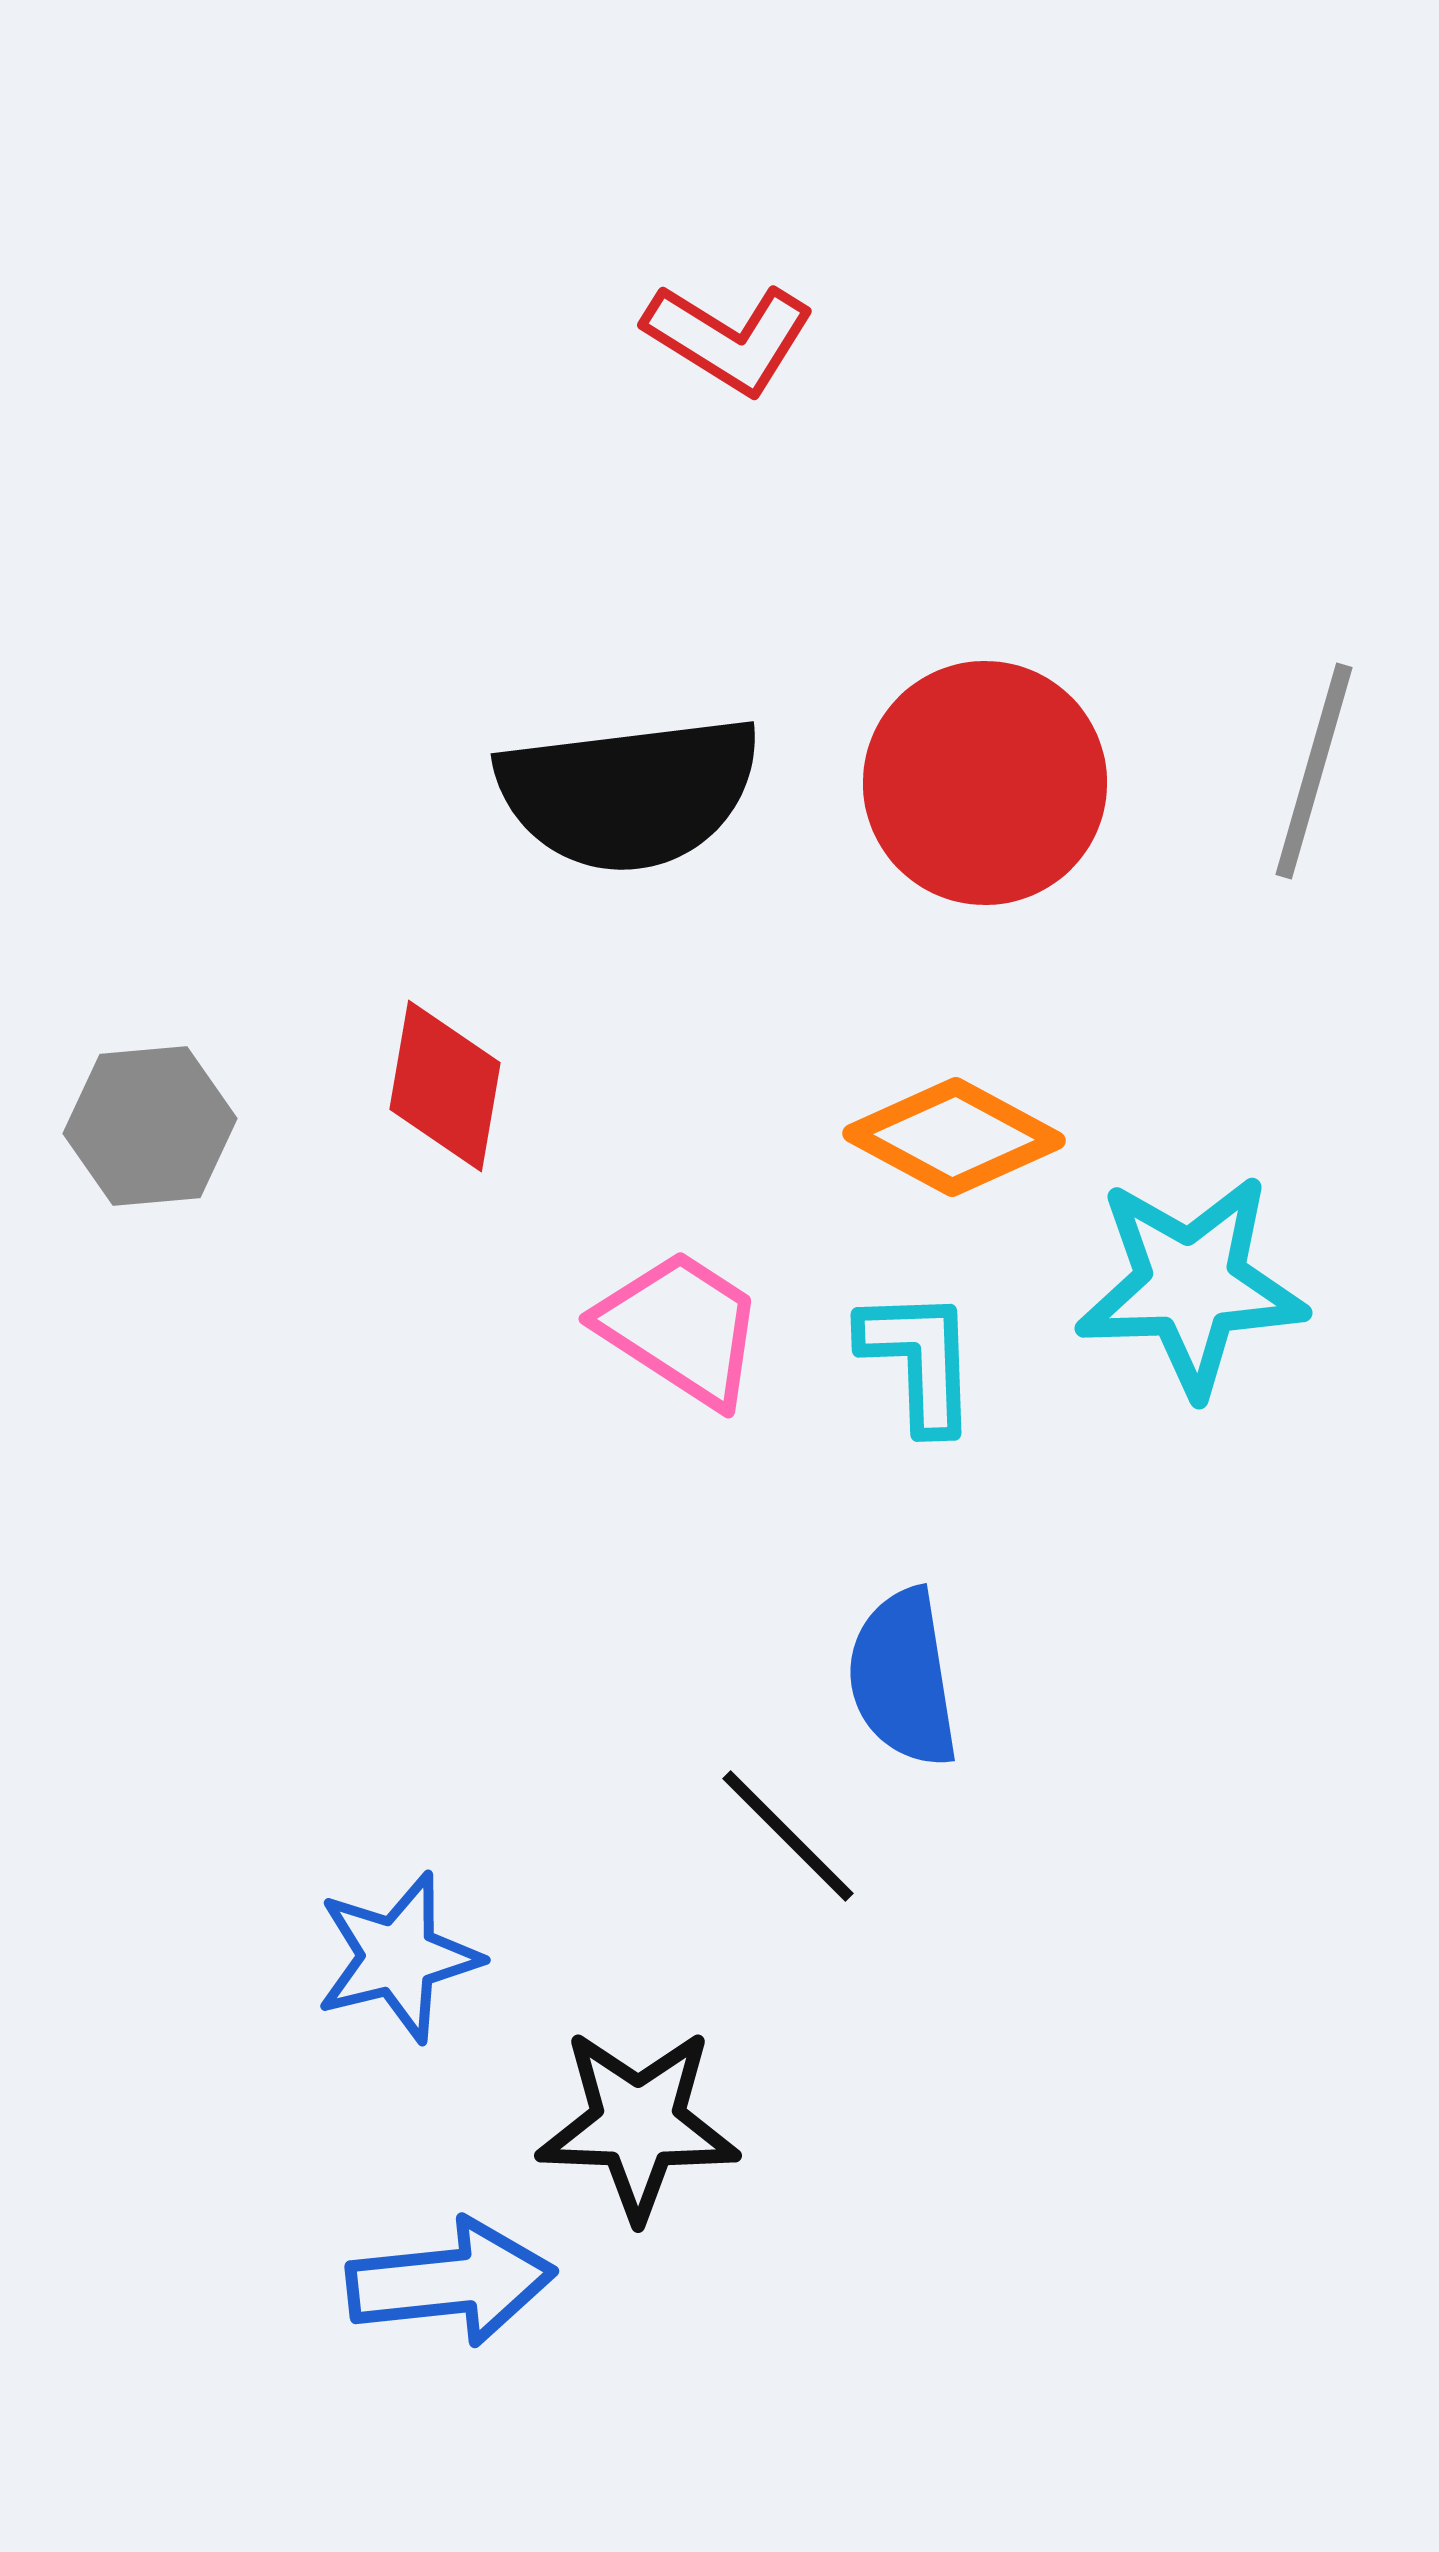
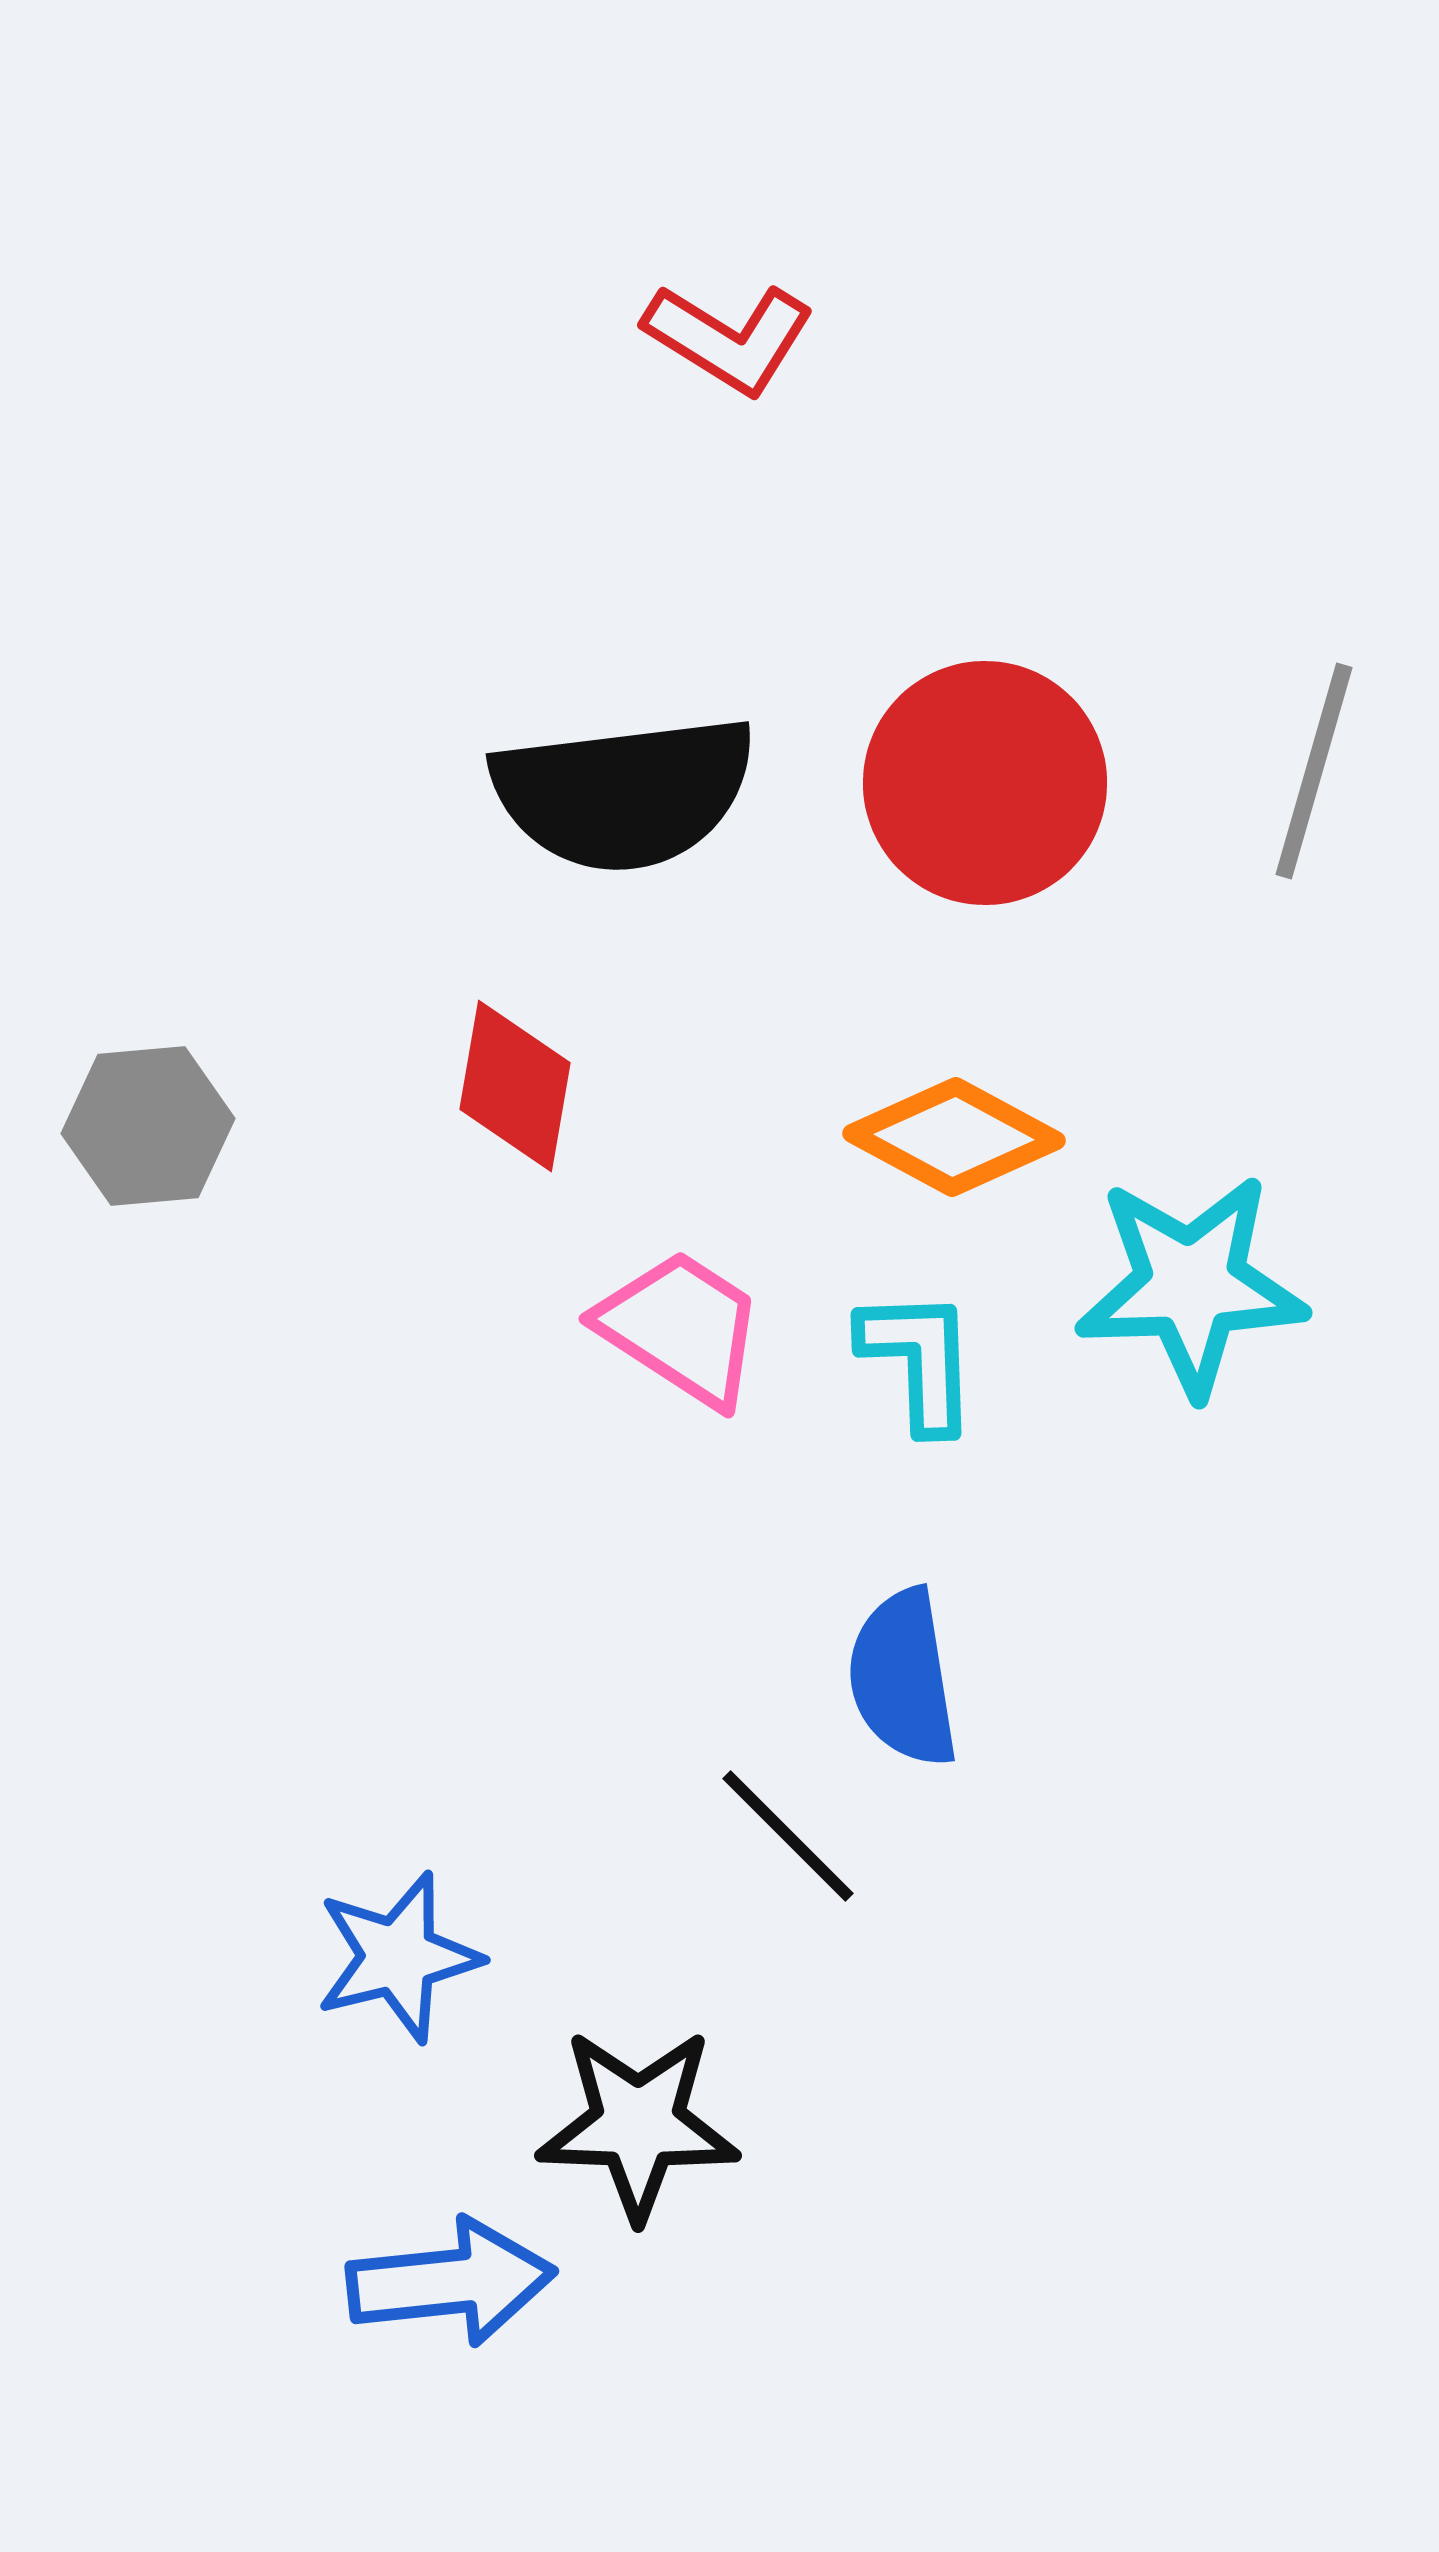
black semicircle: moved 5 px left
red diamond: moved 70 px right
gray hexagon: moved 2 px left
